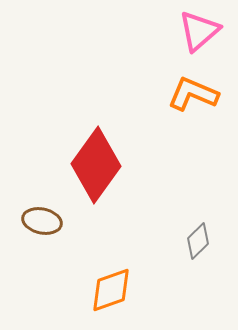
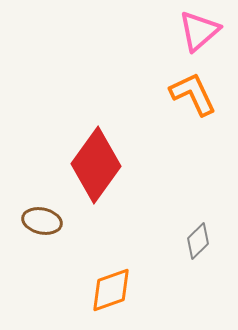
orange L-shape: rotated 42 degrees clockwise
